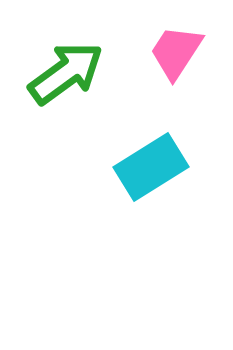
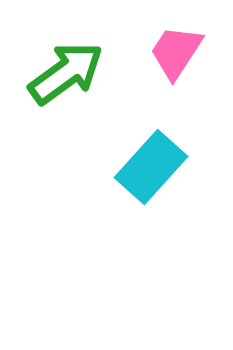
cyan rectangle: rotated 16 degrees counterclockwise
